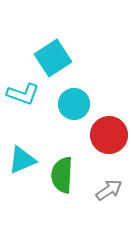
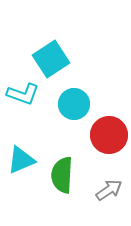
cyan square: moved 2 px left, 1 px down
cyan triangle: moved 1 px left
